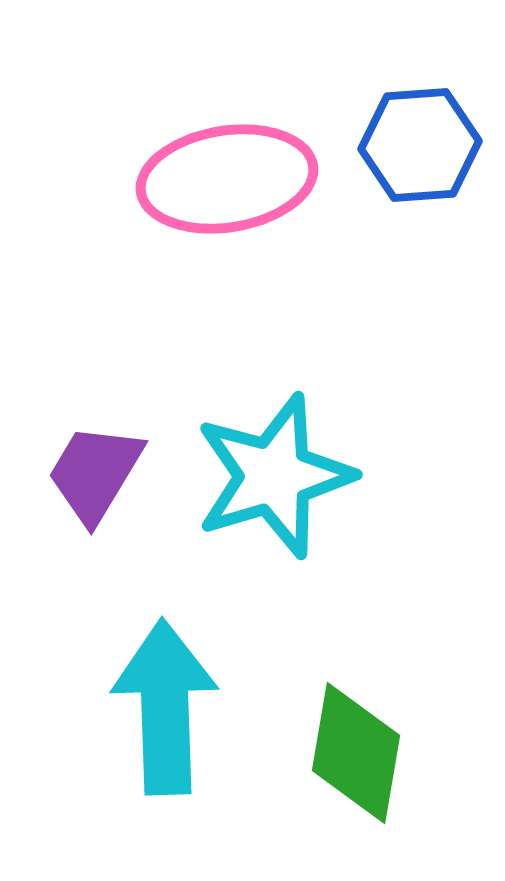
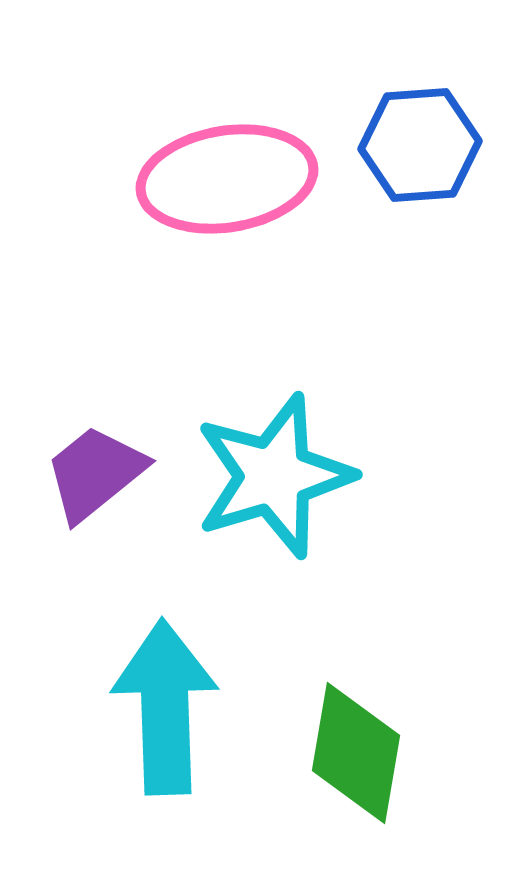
purple trapezoid: rotated 20 degrees clockwise
